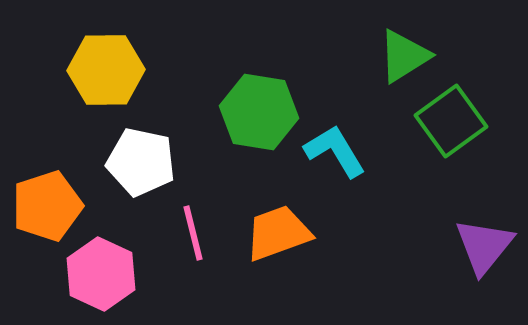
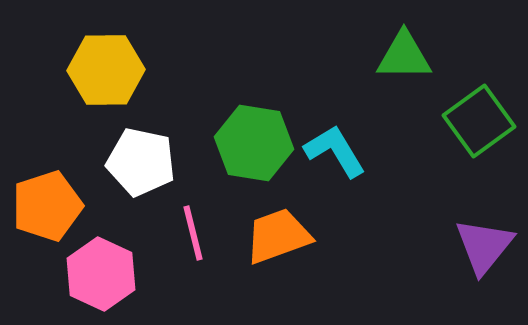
green triangle: rotated 32 degrees clockwise
green hexagon: moved 5 px left, 31 px down
green square: moved 28 px right
orange trapezoid: moved 3 px down
